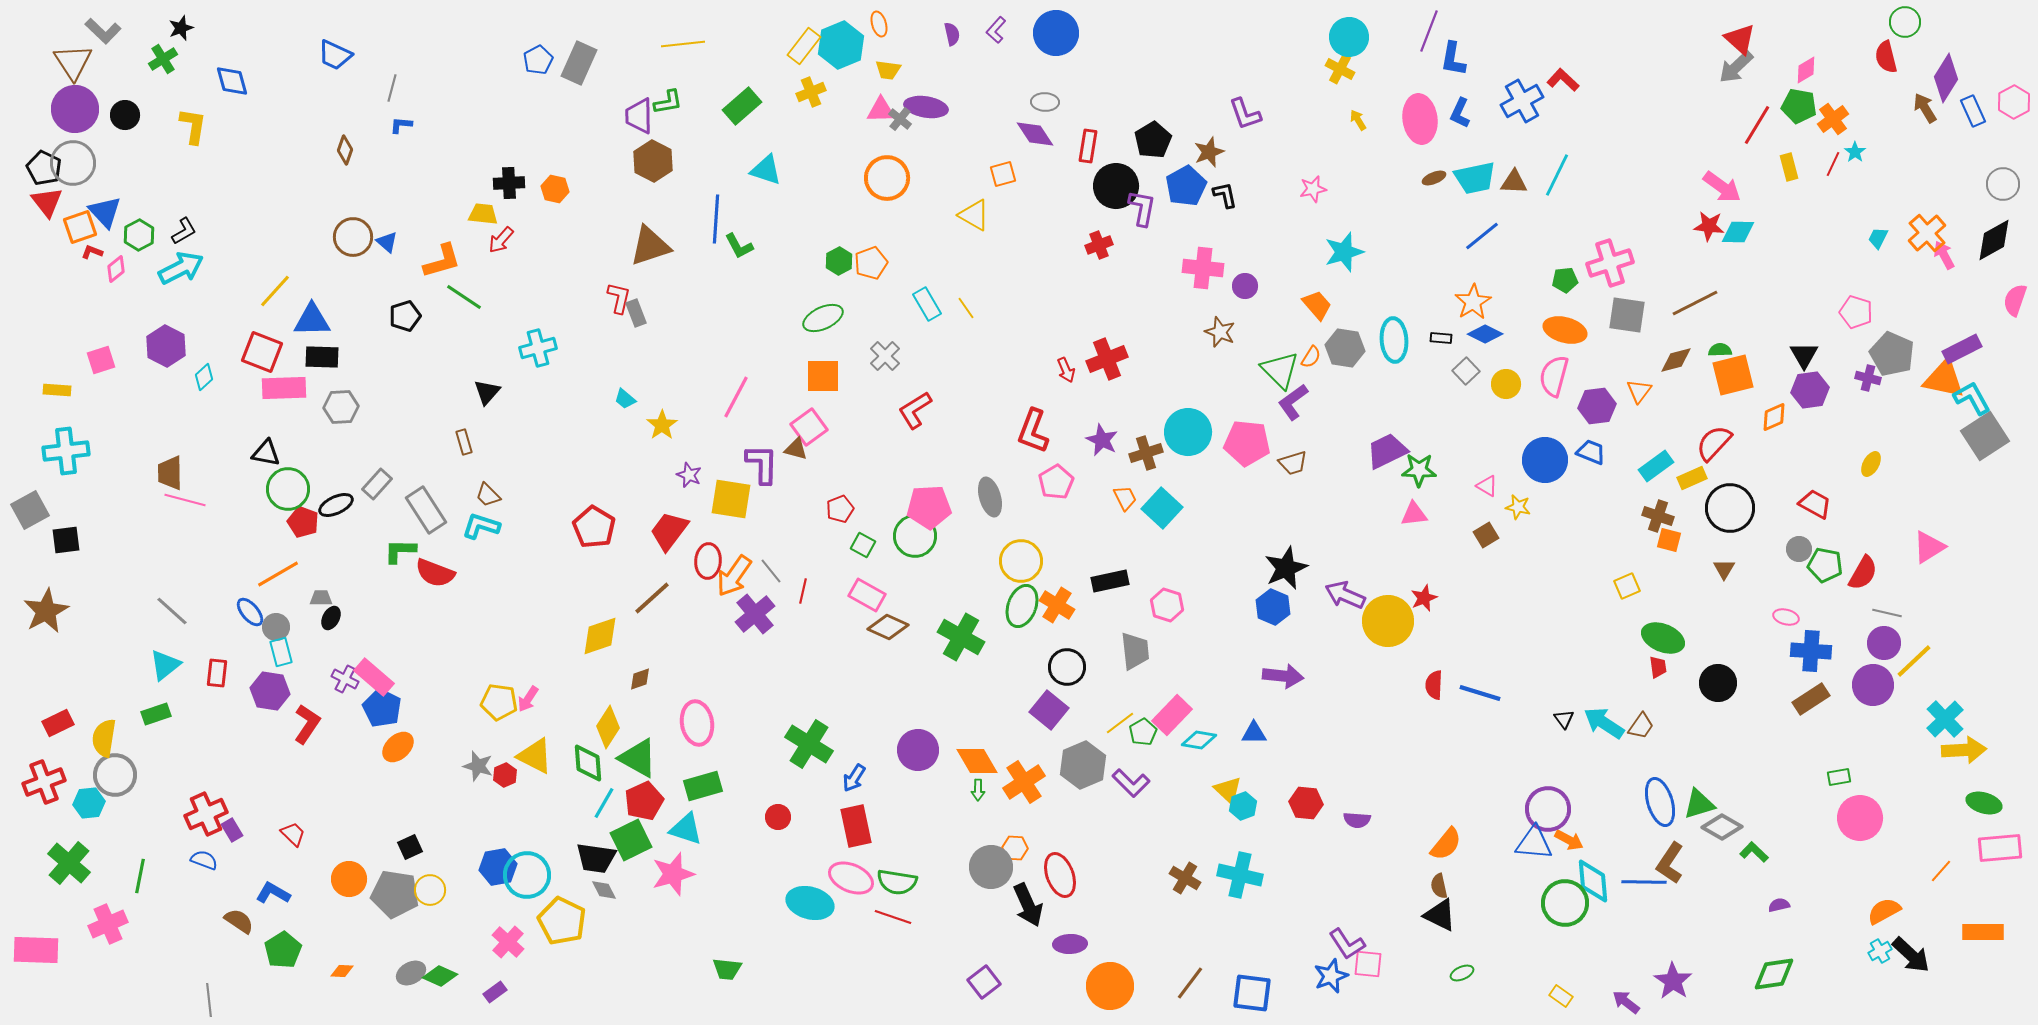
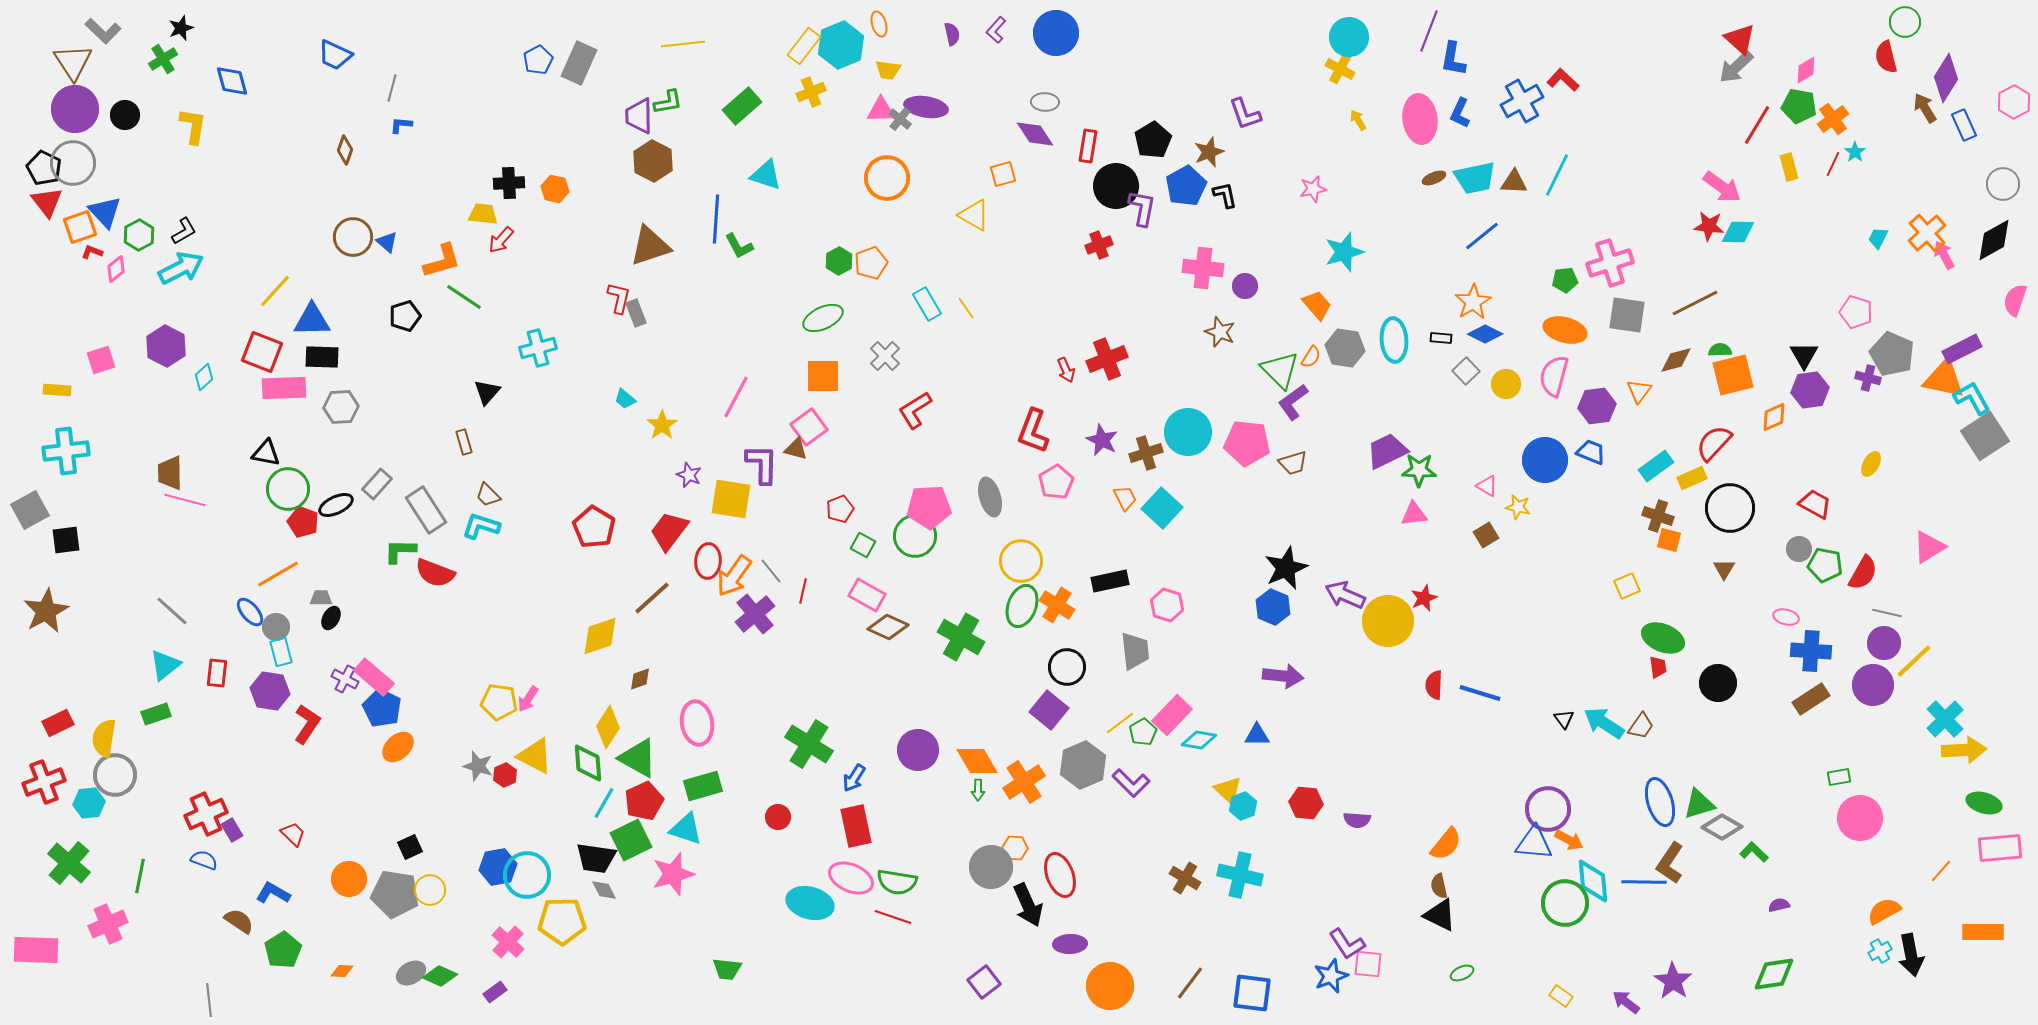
blue rectangle at (1973, 111): moved 9 px left, 14 px down
cyan triangle at (766, 170): moved 5 px down
blue triangle at (1254, 733): moved 3 px right, 2 px down
yellow pentagon at (562, 921): rotated 27 degrees counterclockwise
black arrow at (1911, 955): rotated 36 degrees clockwise
